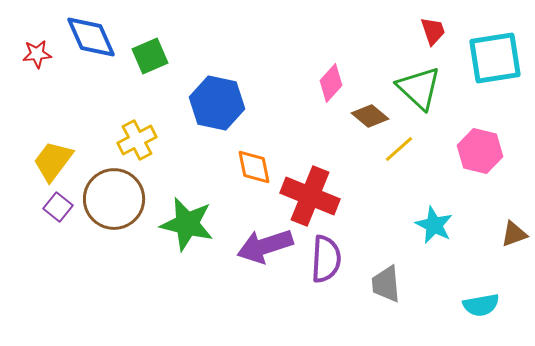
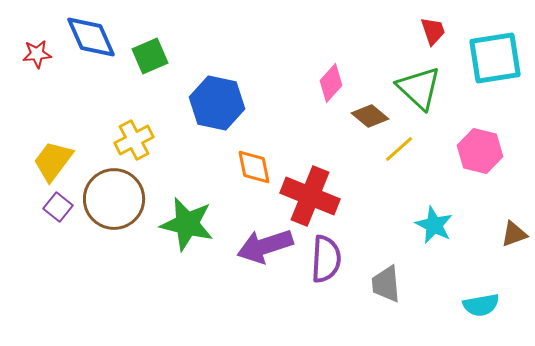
yellow cross: moved 3 px left
